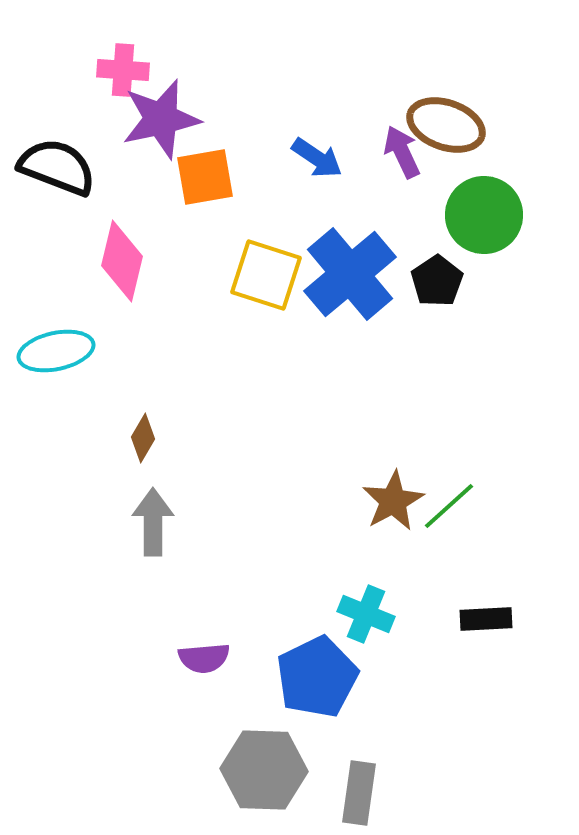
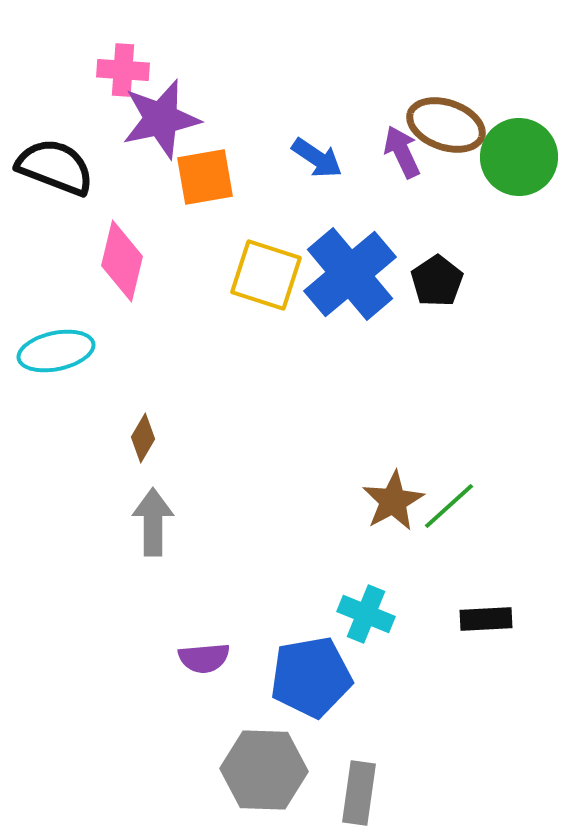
black semicircle: moved 2 px left
green circle: moved 35 px right, 58 px up
blue pentagon: moved 6 px left; rotated 16 degrees clockwise
